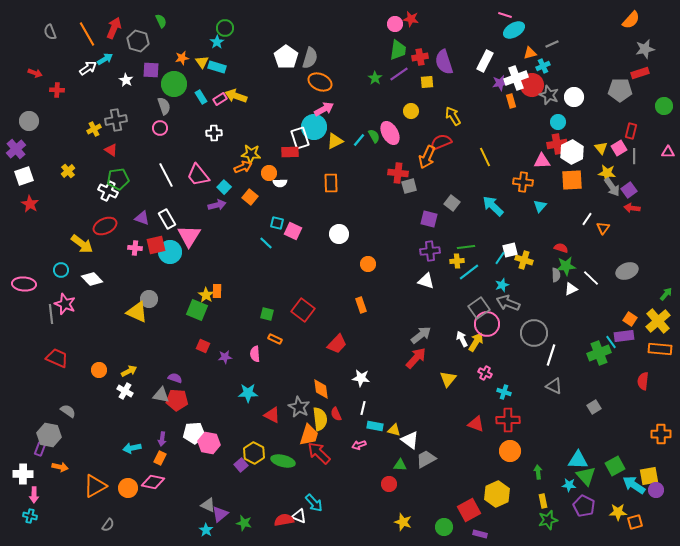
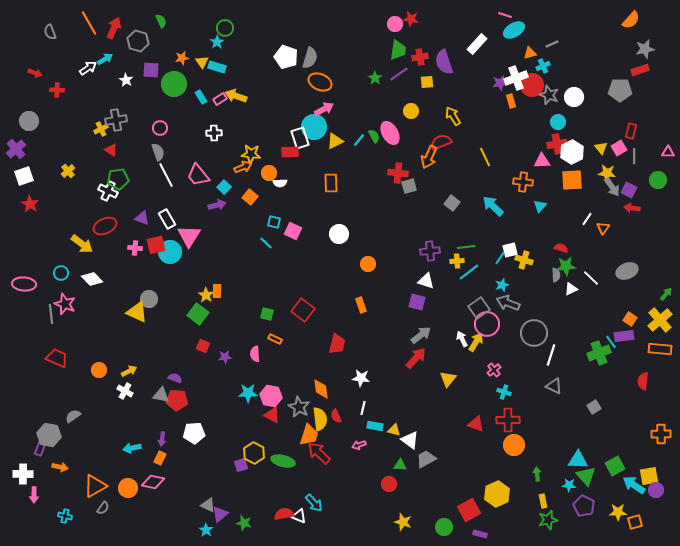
orange line at (87, 34): moved 2 px right, 11 px up
white pentagon at (286, 57): rotated 15 degrees counterclockwise
white rectangle at (485, 61): moved 8 px left, 17 px up; rotated 15 degrees clockwise
red rectangle at (640, 73): moved 3 px up
gray semicircle at (164, 106): moved 6 px left, 46 px down
green circle at (664, 106): moved 6 px left, 74 px down
yellow cross at (94, 129): moved 7 px right
orange arrow at (427, 157): moved 2 px right
purple square at (629, 190): rotated 28 degrees counterclockwise
purple square at (429, 219): moved 12 px left, 83 px down
cyan square at (277, 223): moved 3 px left, 1 px up
cyan circle at (61, 270): moved 3 px down
green square at (197, 310): moved 1 px right, 4 px down; rotated 15 degrees clockwise
yellow cross at (658, 321): moved 2 px right, 1 px up
red trapezoid at (337, 344): rotated 30 degrees counterclockwise
pink cross at (485, 373): moved 9 px right, 3 px up; rotated 24 degrees clockwise
gray semicircle at (68, 411): moved 5 px right, 5 px down; rotated 70 degrees counterclockwise
red semicircle at (336, 414): moved 2 px down
pink hexagon at (209, 443): moved 62 px right, 47 px up
orange circle at (510, 451): moved 4 px right, 6 px up
purple square at (241, 465): rotated 24 degrees clockwise
green arrow at (538, 472): moved 1 px left, 2 px down
cyan cross at (30, 516): moved 35 px right
red semicircle at (284, 520): moved 6 px up
gray semicircle at (108, 525): moved 5 px left, 17 px up
